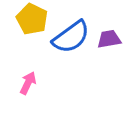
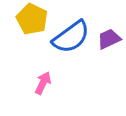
purple trapezoid: rotated 15 degrees counterclockwise
pink arrow: moved 15 px right
